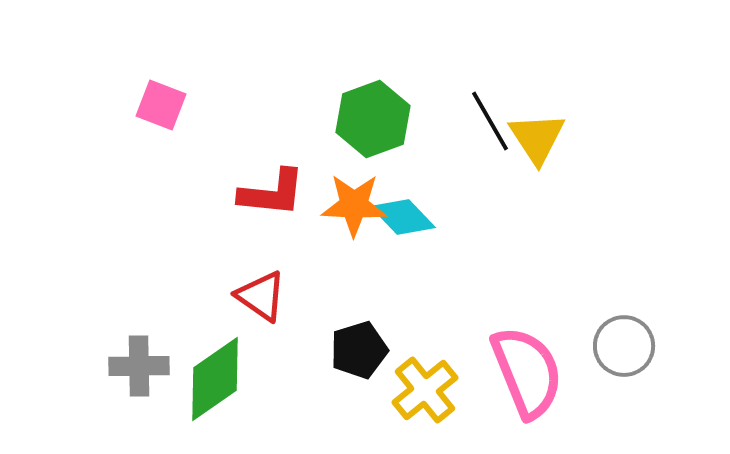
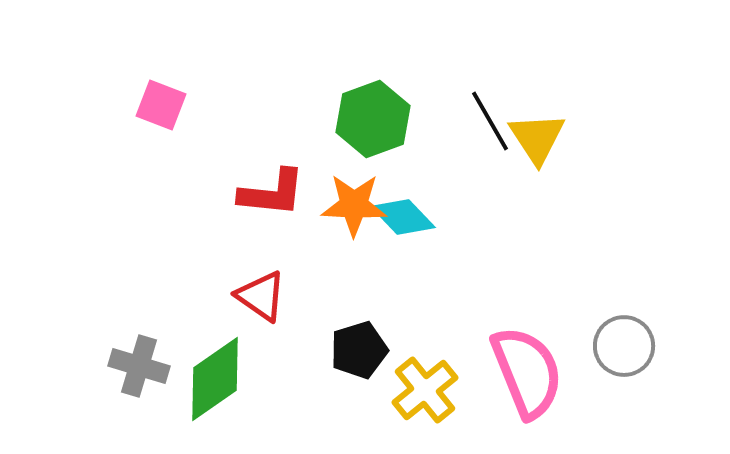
gray cross: rotated 18 degrees clockwise
